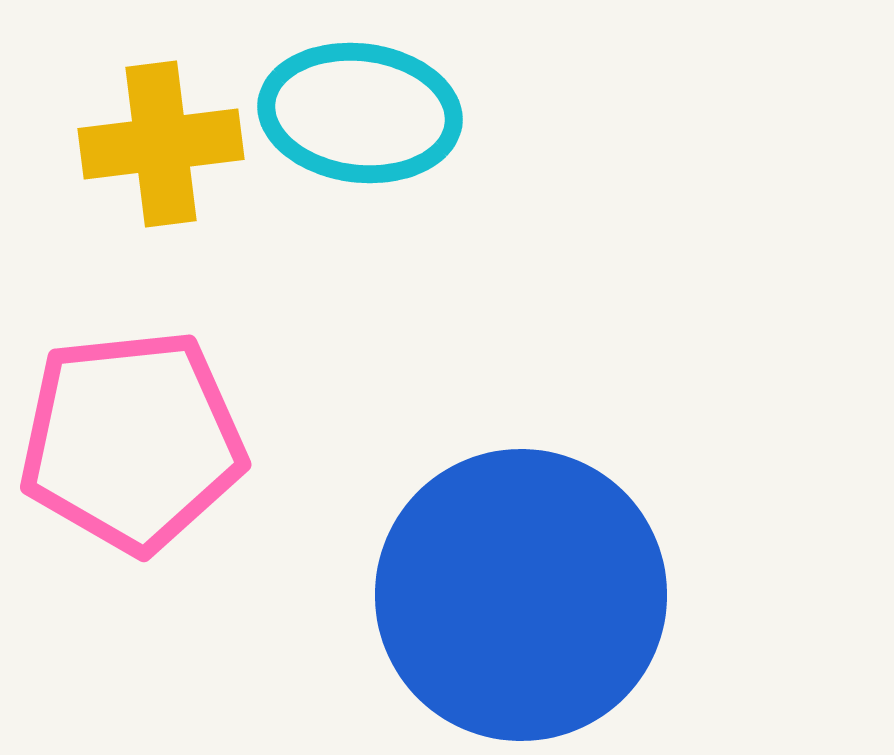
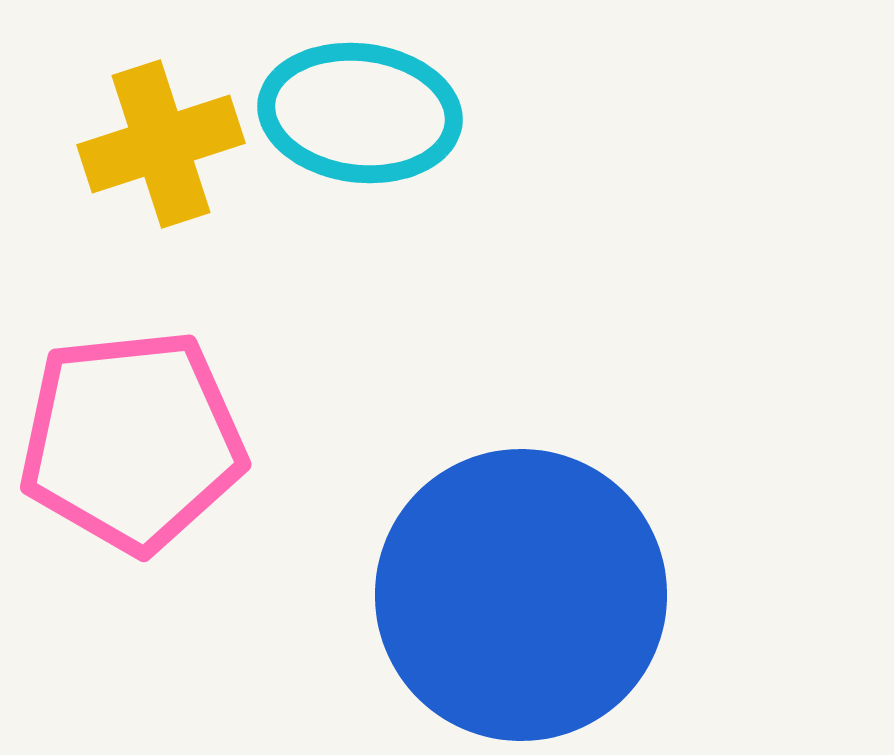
yellow cross: rotated 11 degrees counterclockwise
